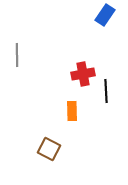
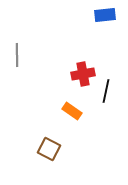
blue rectangle: rotated 50 degrees clockwise
black line: rotated 15 degrees clockwise
orange rectangle: rotated 54 degrees counterclockwise
